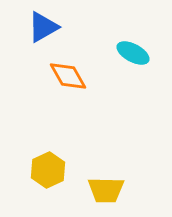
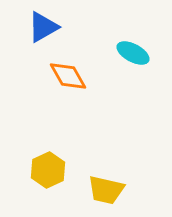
yellow trapezoid: rotated 12 degrees clockwise
